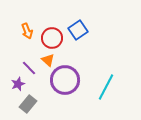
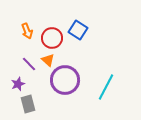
blue square: rotated 24 degrees counterclockwise
purple line: moved 4 px up
gray rectangle: rotated 54 degrees counterclockwise
